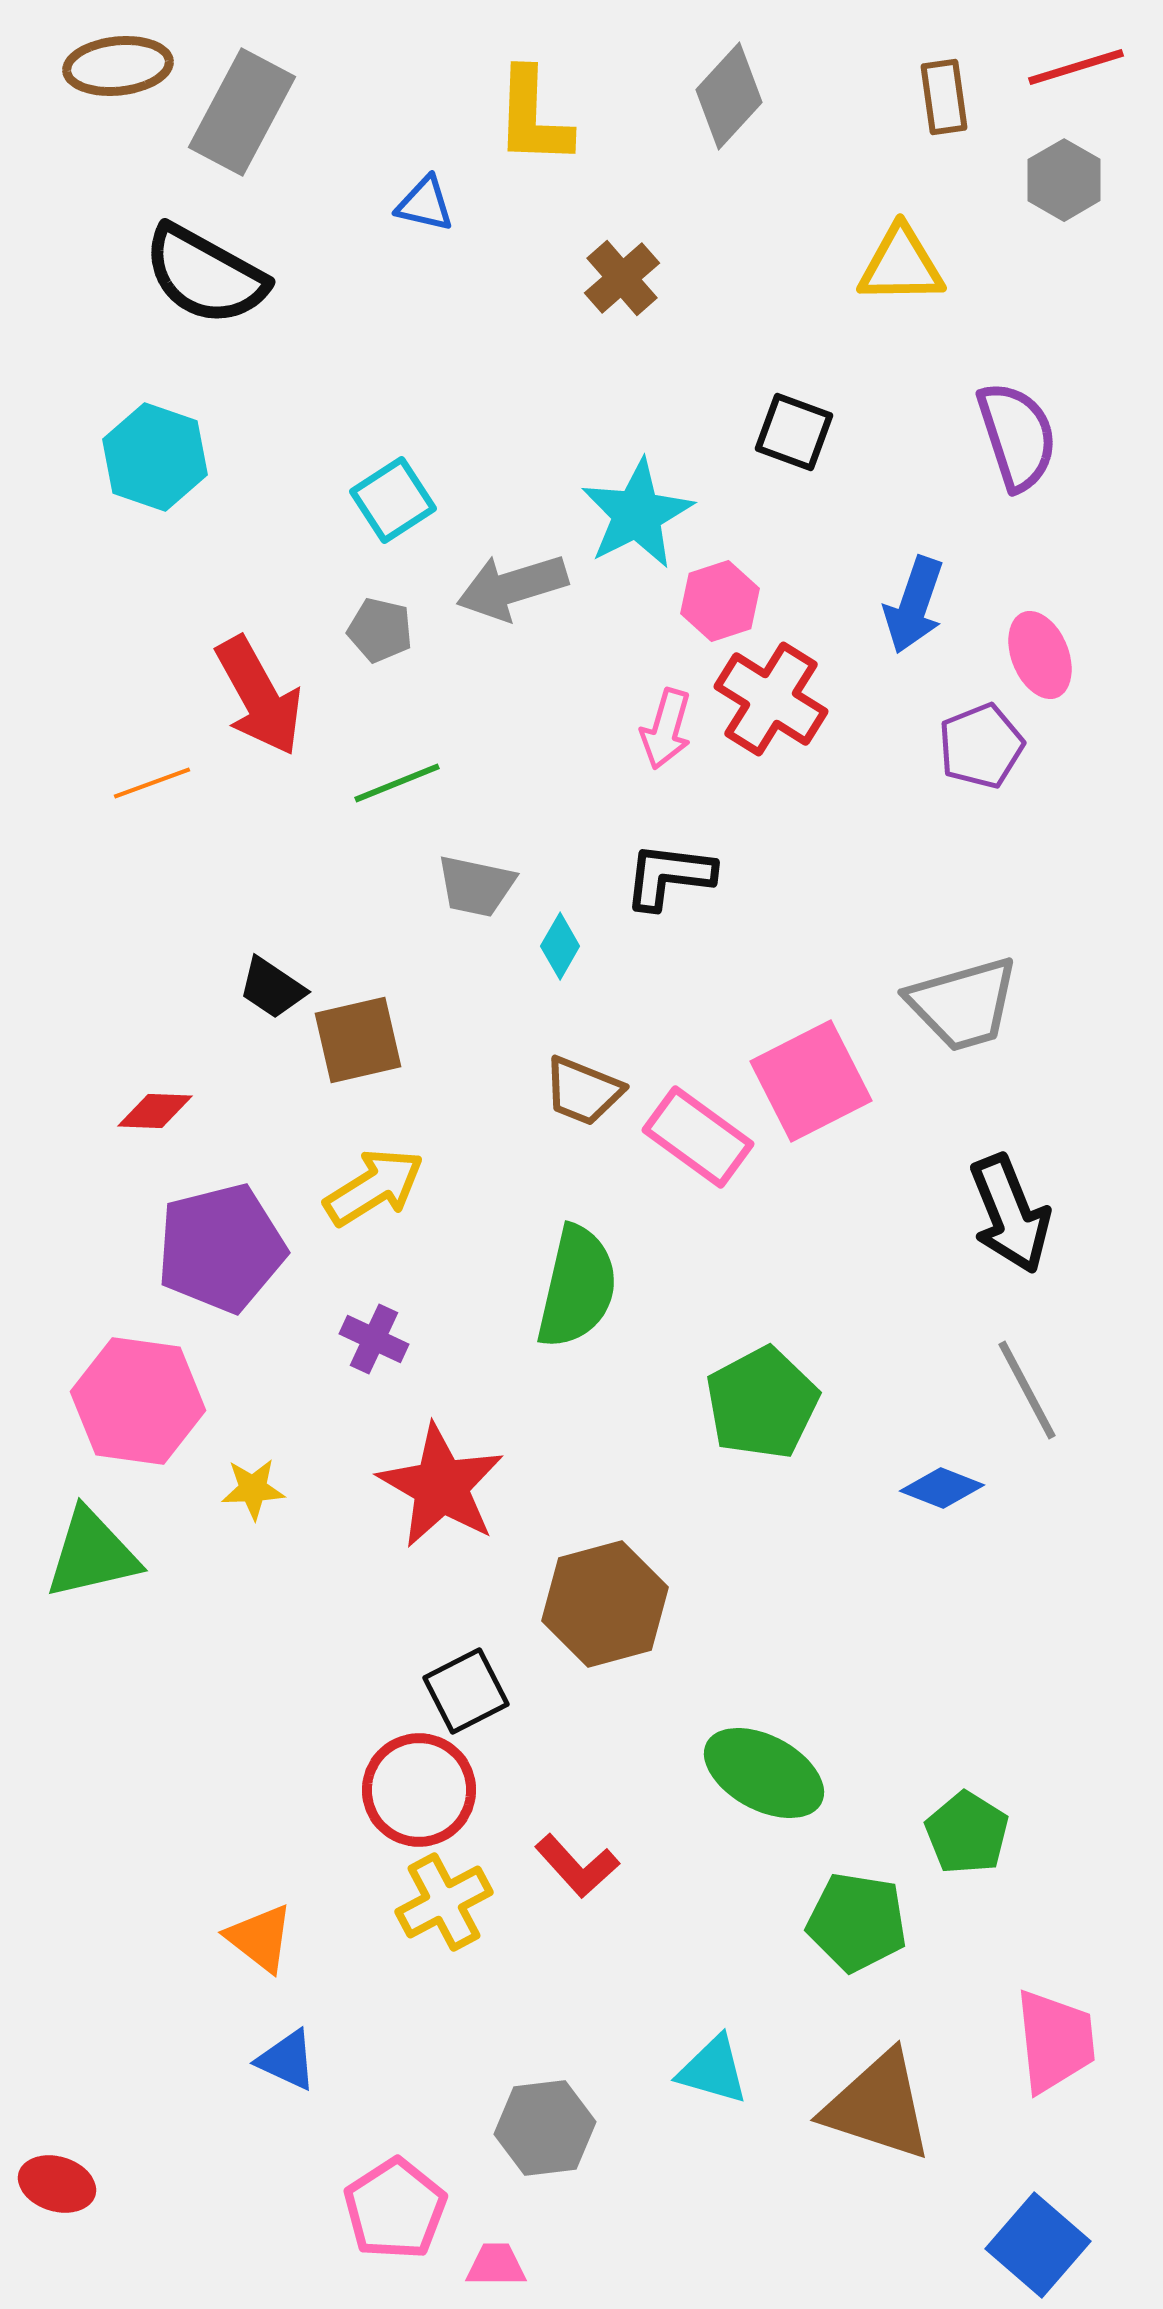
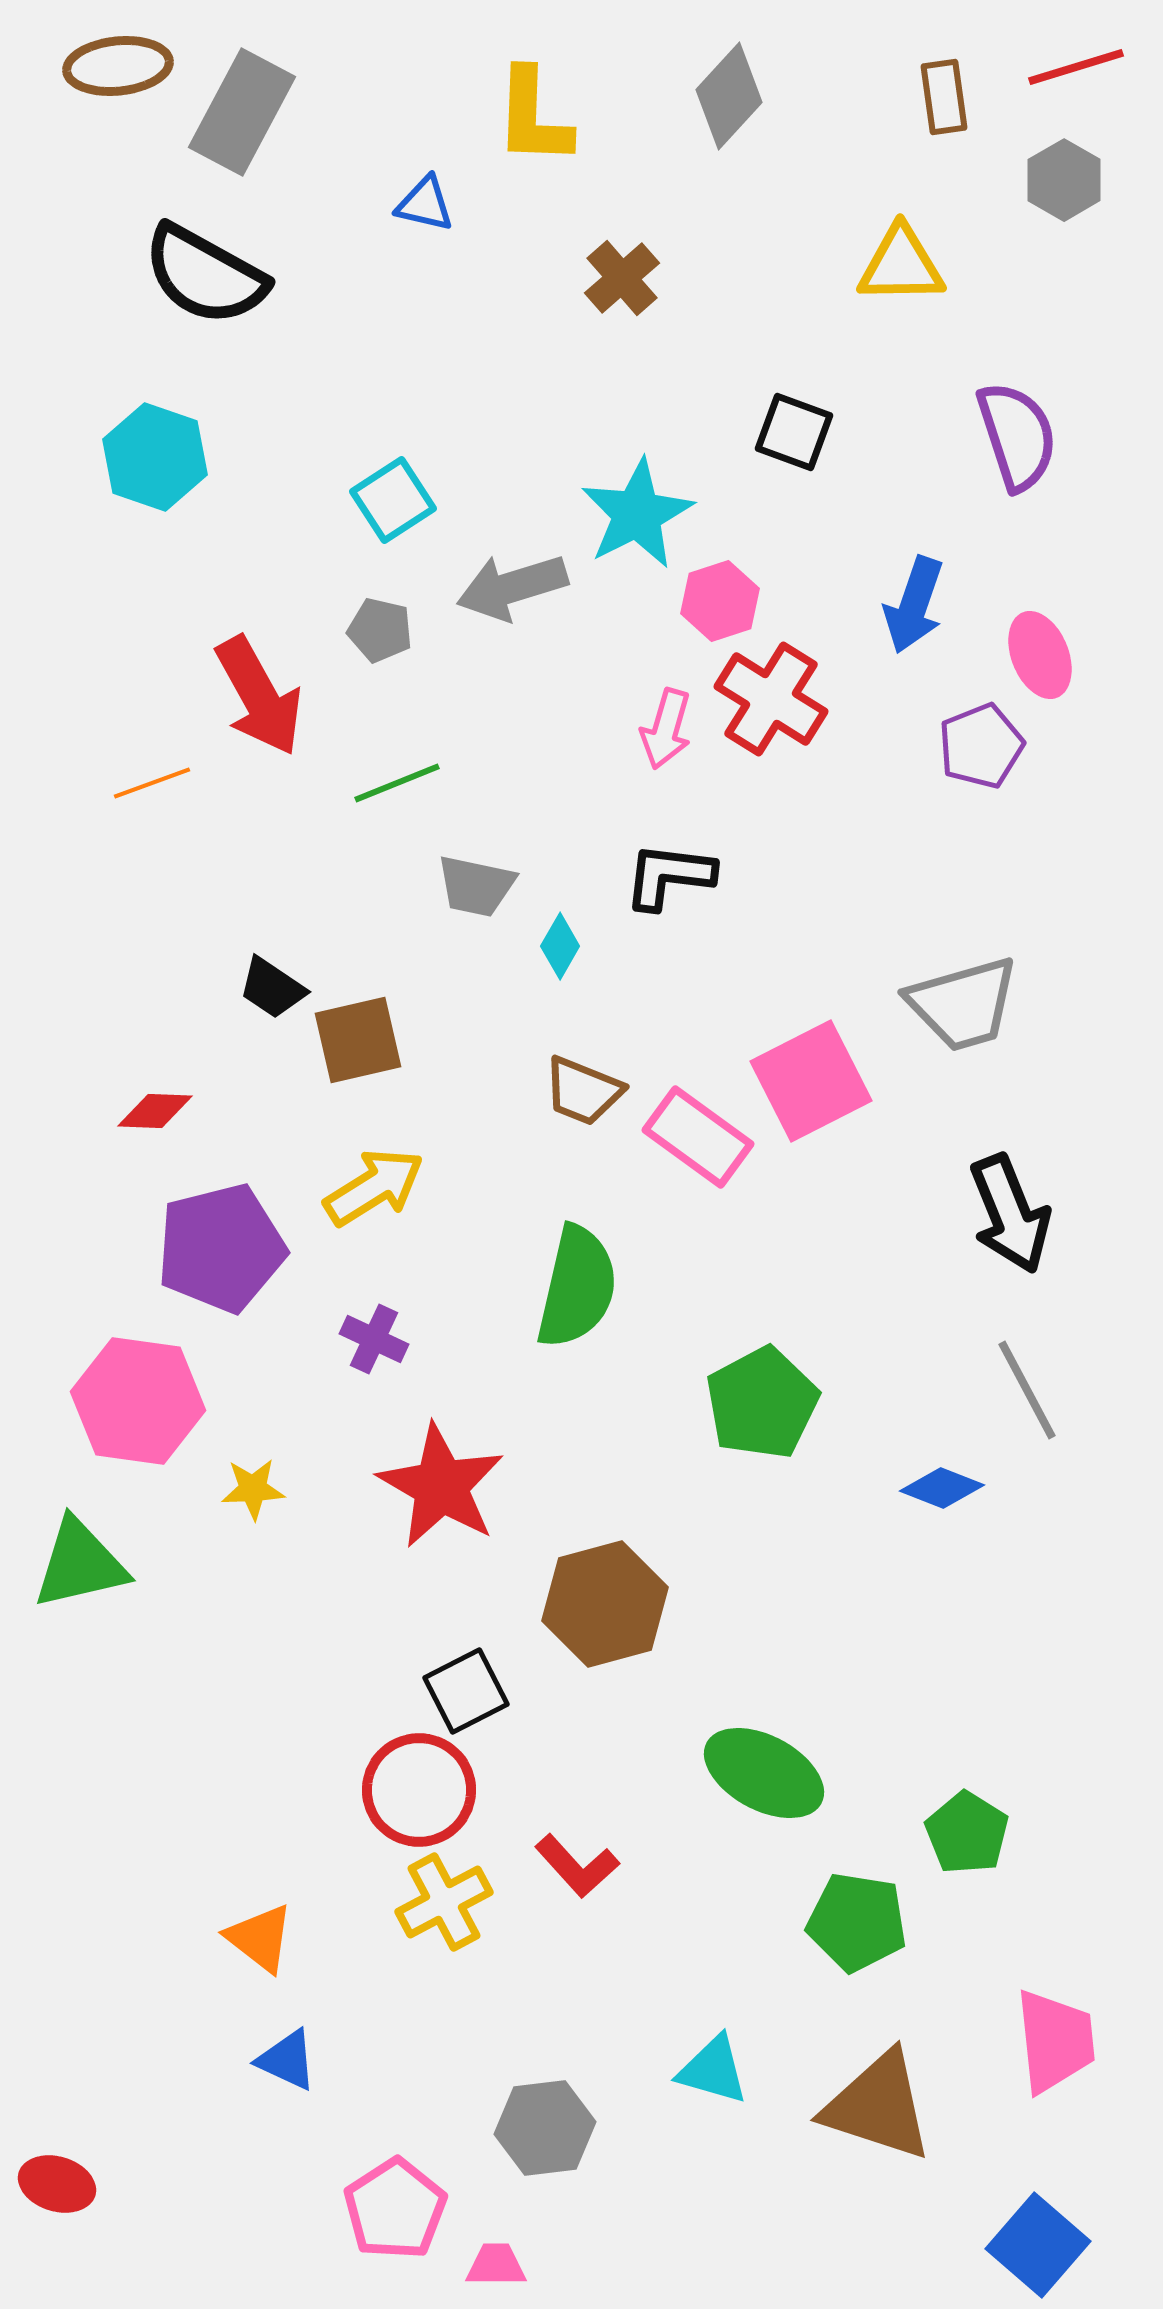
green triangle at (92, 1554): moved 12 px left, 10 px down
